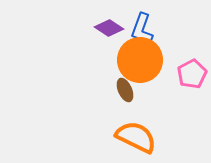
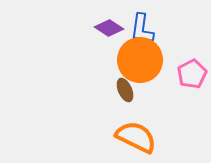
blue L-shape: rotated 12 degrees counterclockwise
